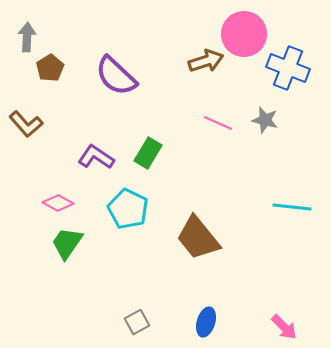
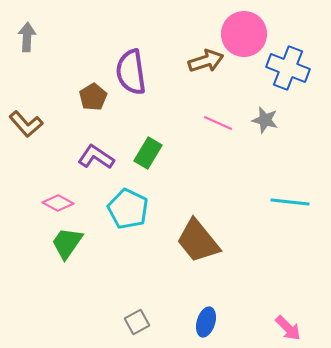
brown pentagon: moved 43 px right, 29 px down
purple semicircle: moved 15 px right, 4 px up; rotated 39 degrees clockwise
cyan line: moved 2 px left, 5 px up
brown trapezoid: moved 3 px down
pink arrow: moved 4 px right, 1 px down
